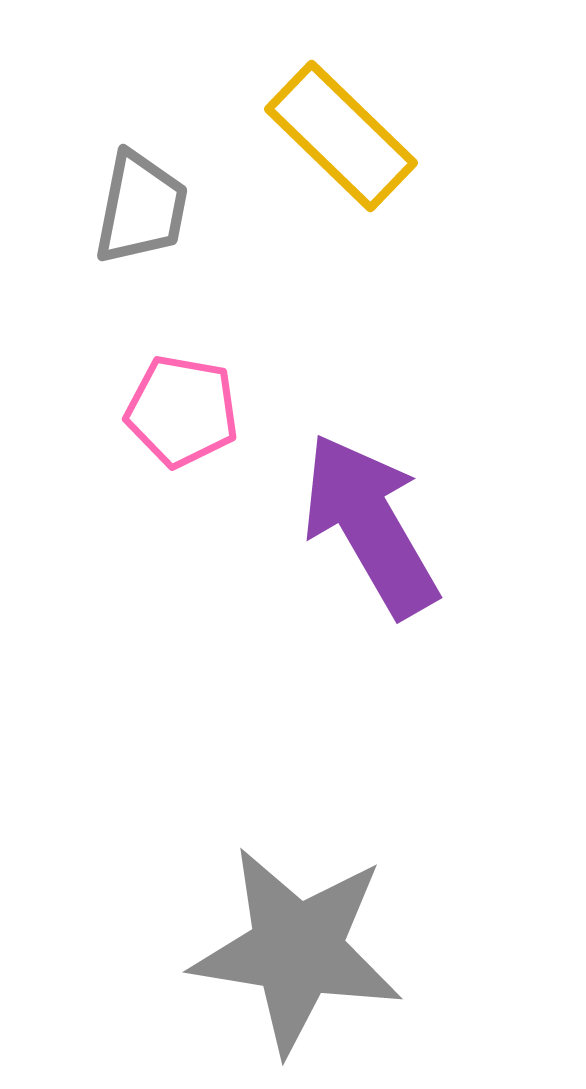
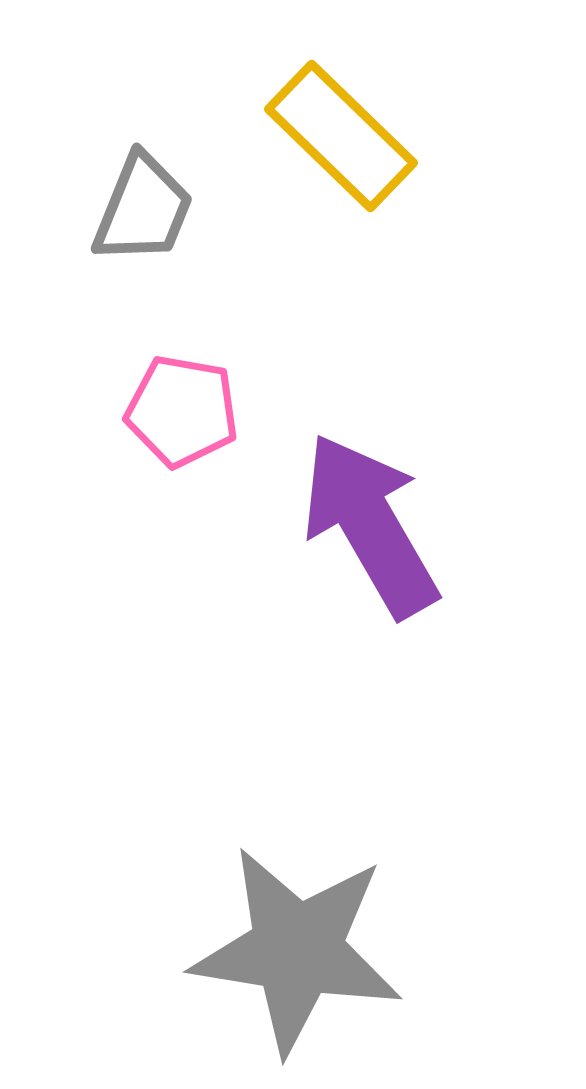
gray trapezoid: moved 2 px right, 1 px down; rotated 11 degrees clockwise
